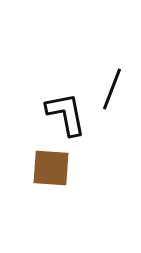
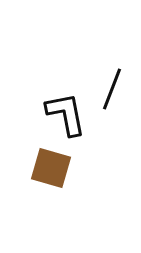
brown square: rotated 12 degrees clockwise
